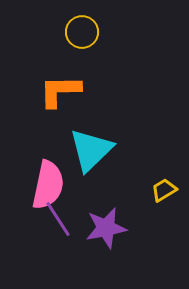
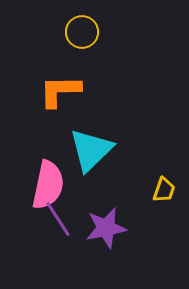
yellow trapezoid: rotated 140 degrees clockwise
